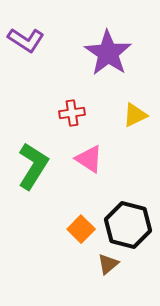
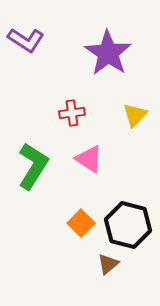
yellow triangle: rotated 20 degrees counterclockwise
orange square: moved 6 px up
